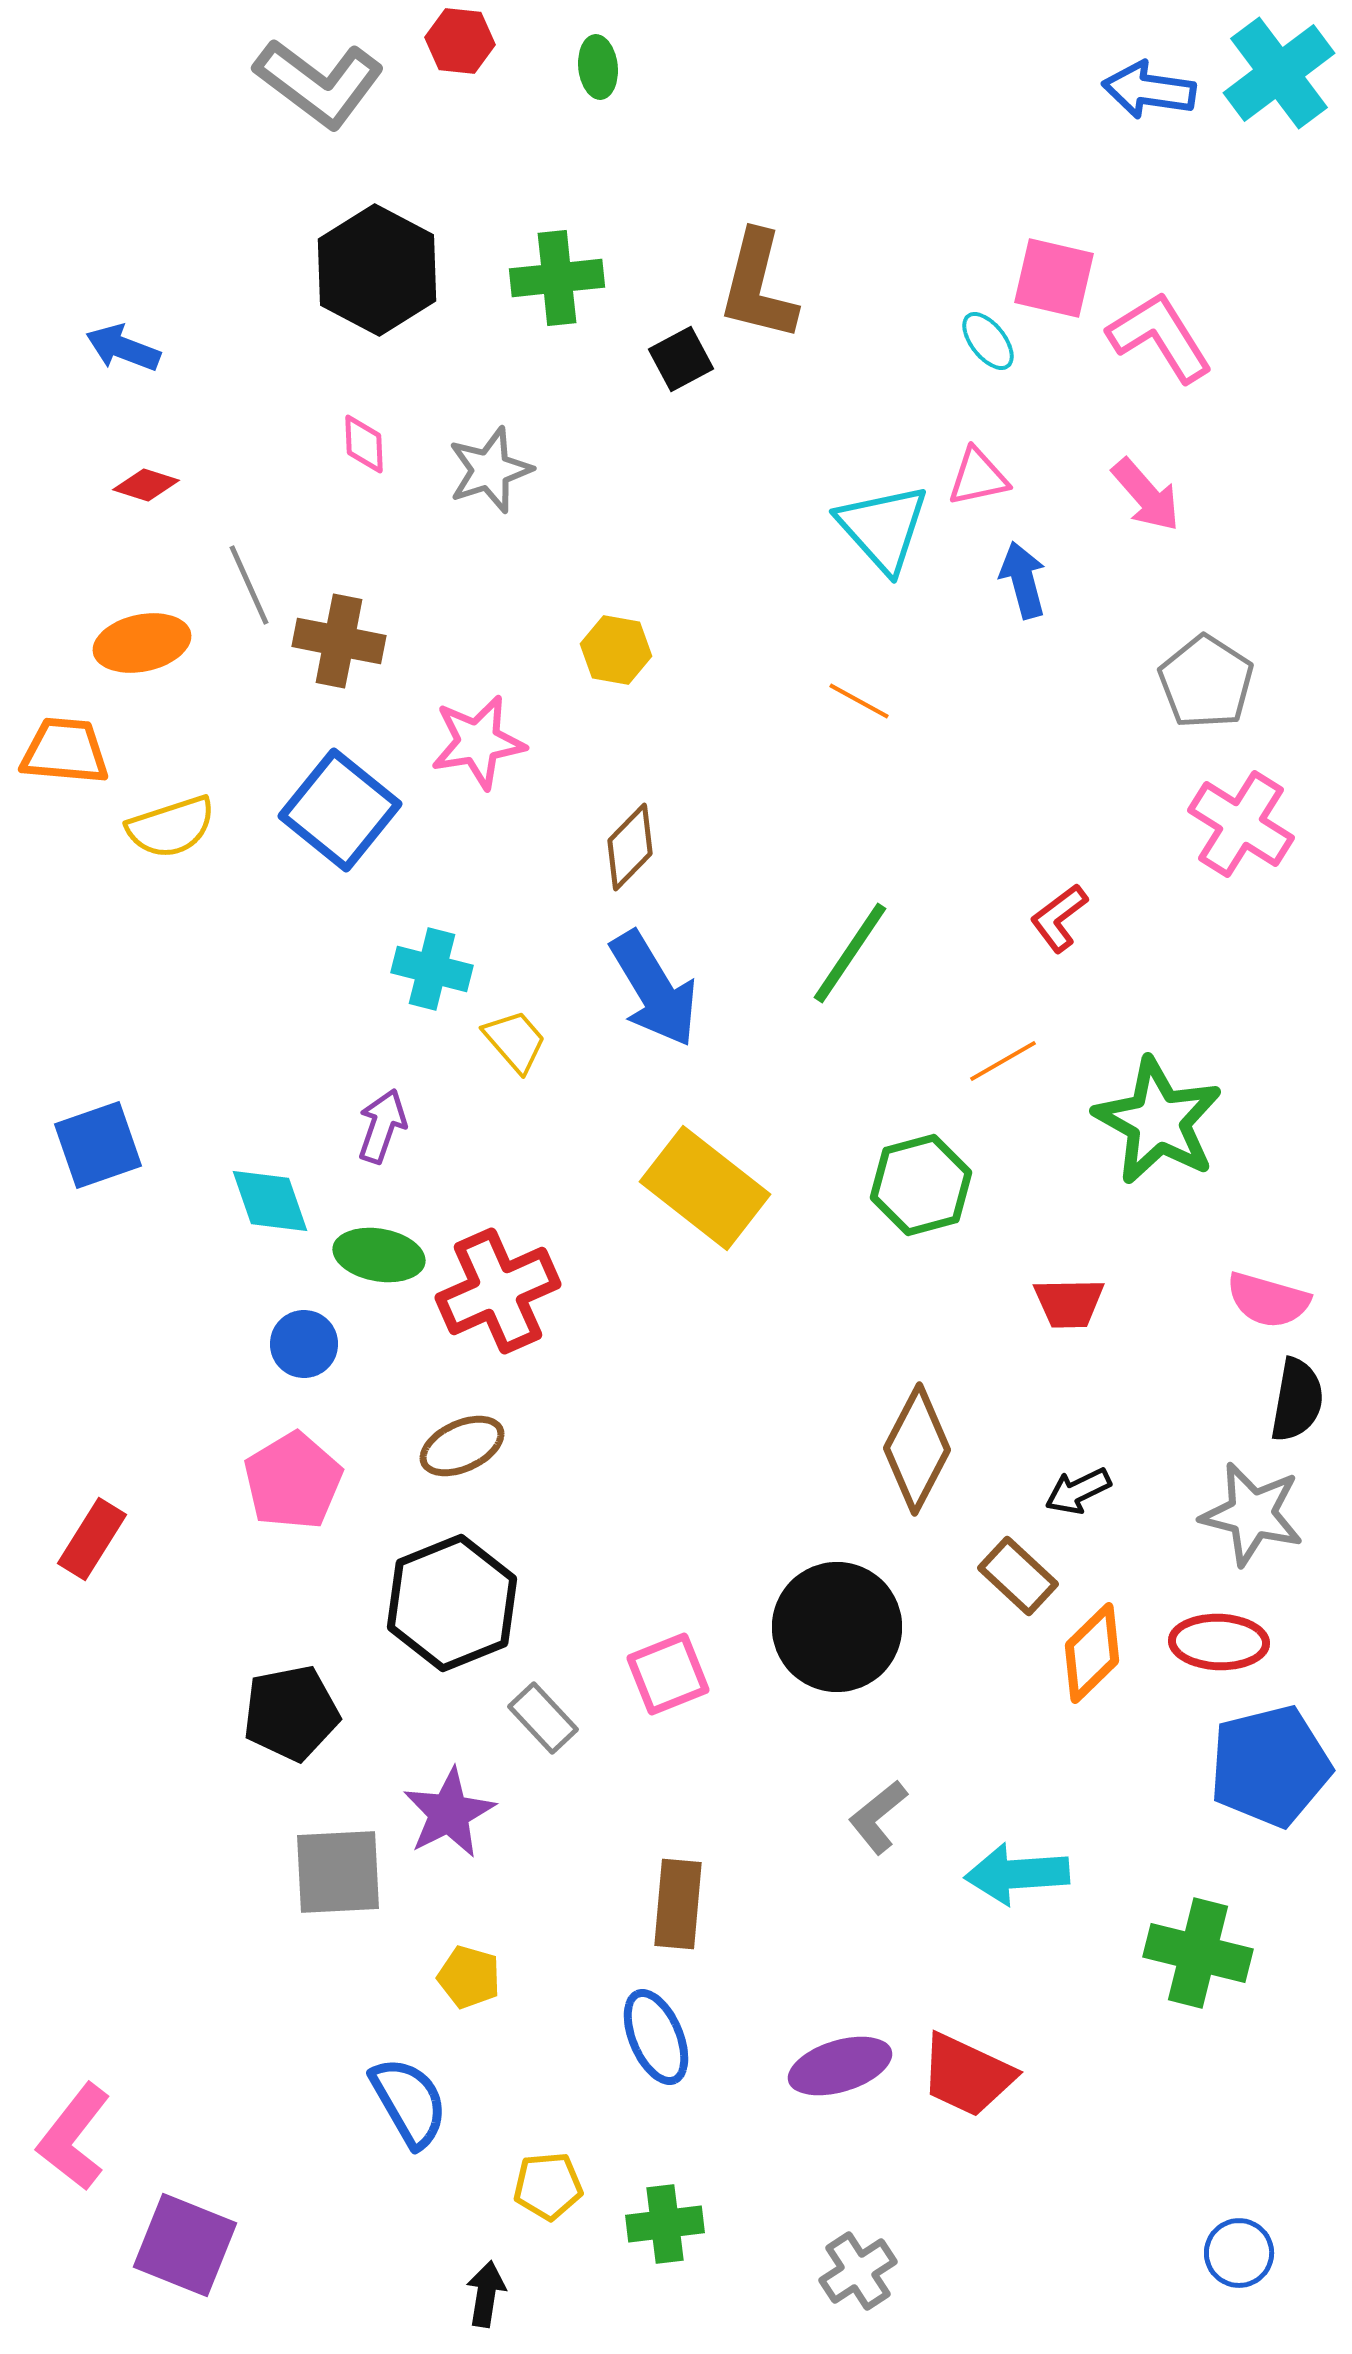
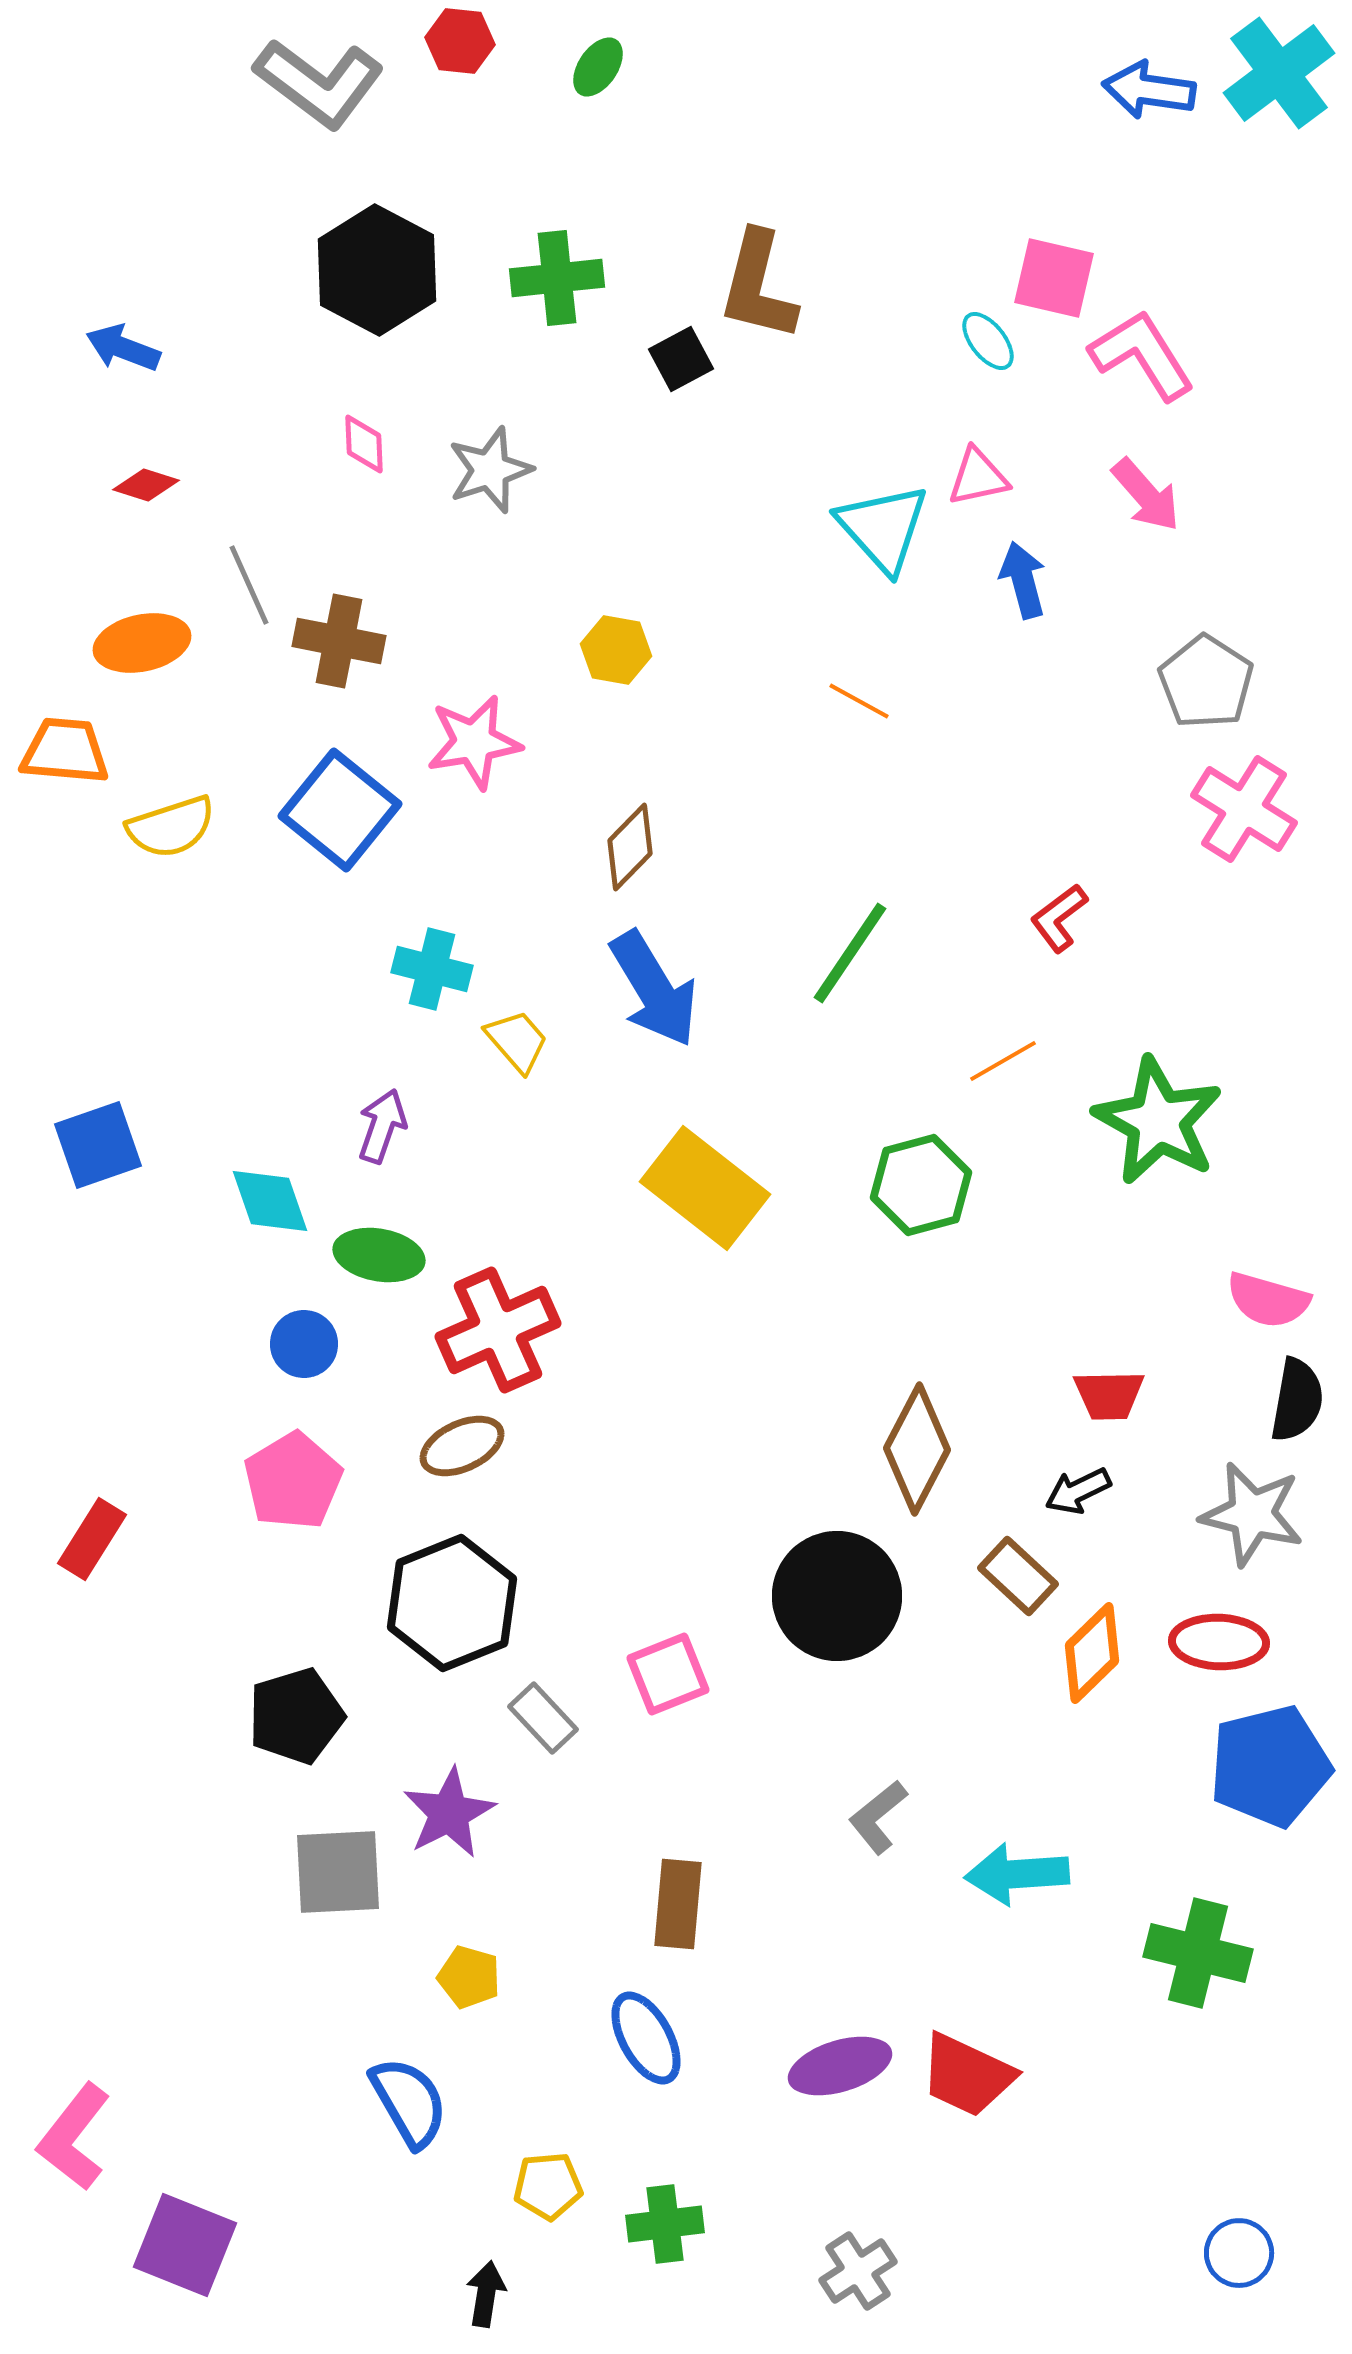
green ellipse at (598, 67): rotated 40 degrees clockwise
pink L-shape at (1160, 337): moved 18 px left, 18 px down
pink star at (478, 742): moved 4 px left
pink cross at (1241, 824): moved 3 px right, 15 px up
yellow trapezoid at (515, 1041): moved 2 px right
red cross at (498, 1291): moved 39 px down
red trapezoid at (1069, 1303): moved 40 px right, 92 px down
black circle at (837, 1627): moved 31 px up
black pentagon at (291, 1713): moved 5 px right, 3 px down; rotated 6 degrees counterclockwise
blue ellipse at (656, 2037): moved 10 px left, 1 px down; rotated 6 degrees counterclockwise
